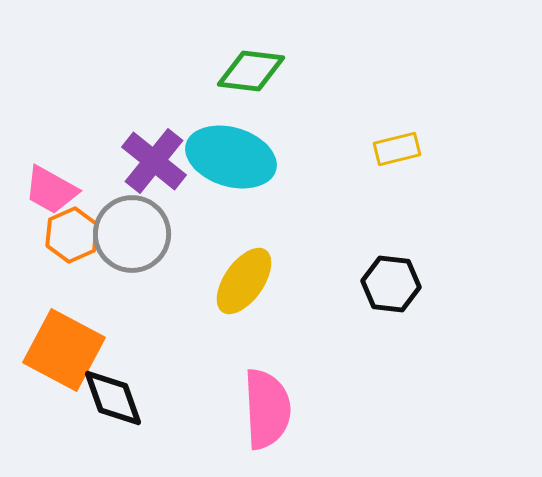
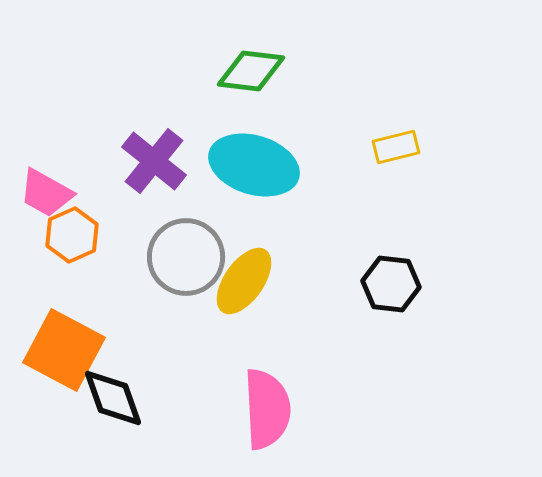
yellow rectangle: moved 1 px left, 2 px up
cyan ellipse: moved 23 px right, 8 px down
pink trapezoid: moved 5 px left, 3 px down
gray circle: moved 54 px right, 23 px down
